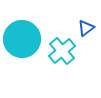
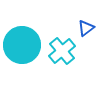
cyan circle: moved 6 px down
